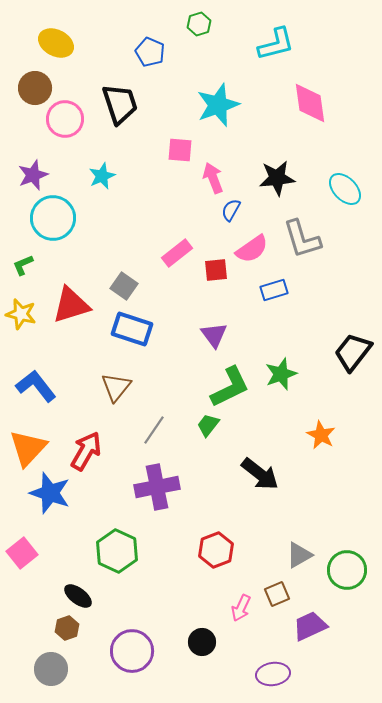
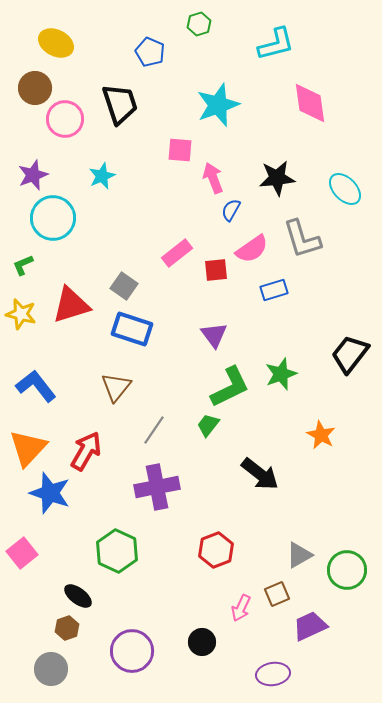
black trapezoid at (353, 352): moved 3 px left, 2 px down
